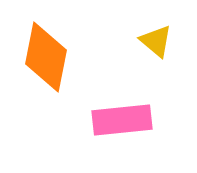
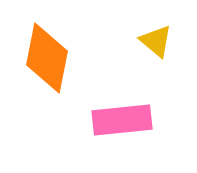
orange diamond: moved 1 px right, 1 px down
